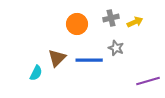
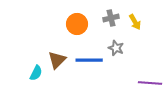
yellow arrow: rotated 84 degrees clockwise
brown triangle: moved 2 px down
purple line: moved 2 px right, 2 px down; rotated 20 degrees clockwise
